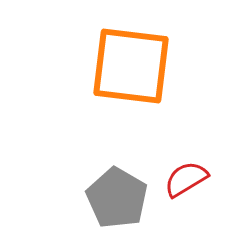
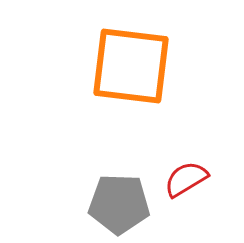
gray pentagon: moved 2 px right, 6 px down; rotated 28 degrees counterclockwise
